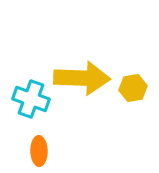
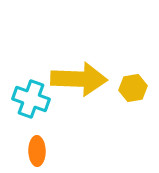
yellow arrow: moved 3 px left, 1 px down
orange ellipse: moved 2 px left
